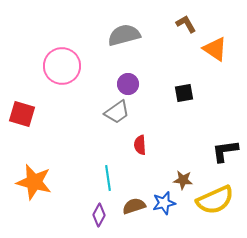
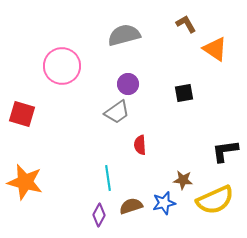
orange star: moved 9 px left
brown semicircle: moved 3 px left
